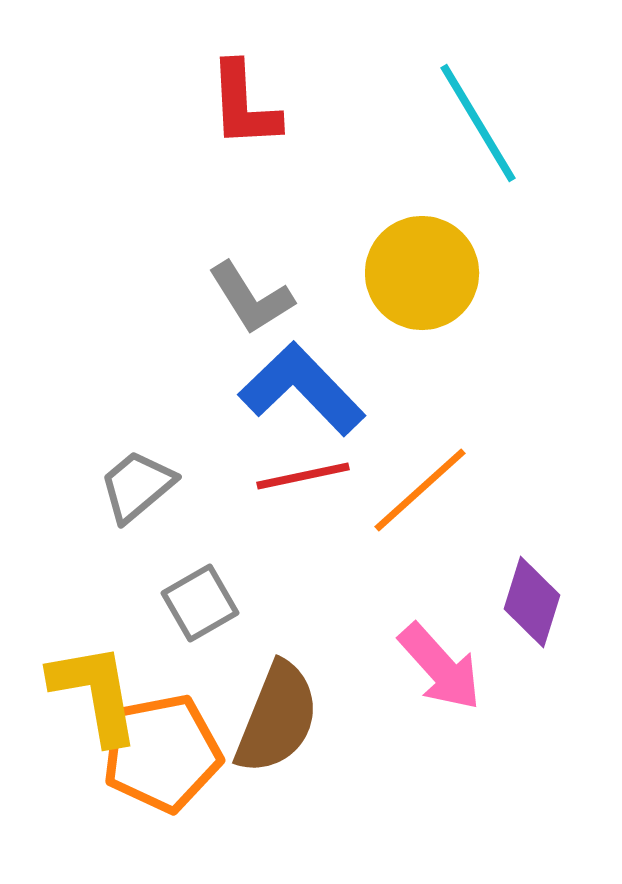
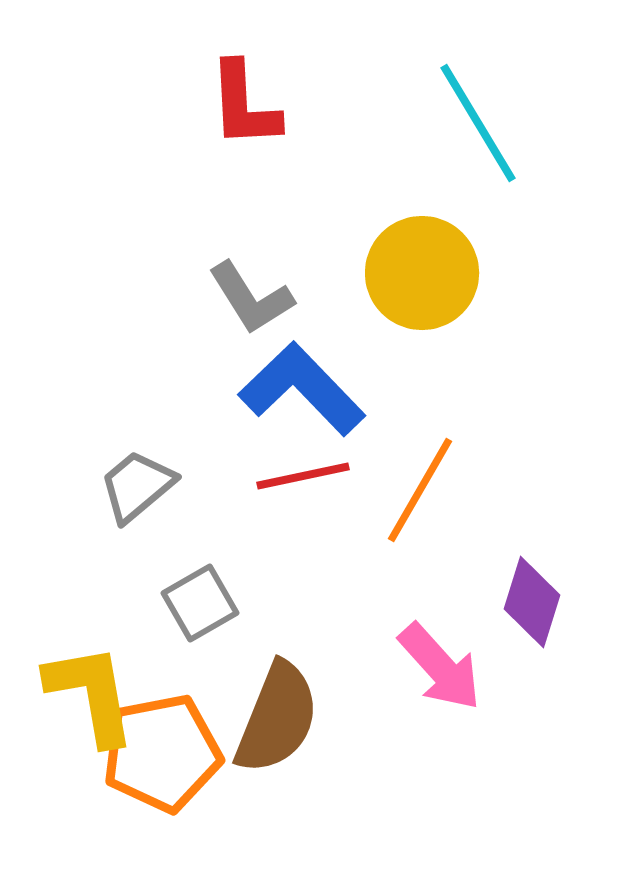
orange line: rotated 18 degrees counterclockwise
yellow L-shape: moved 4 px left, 1 px down
